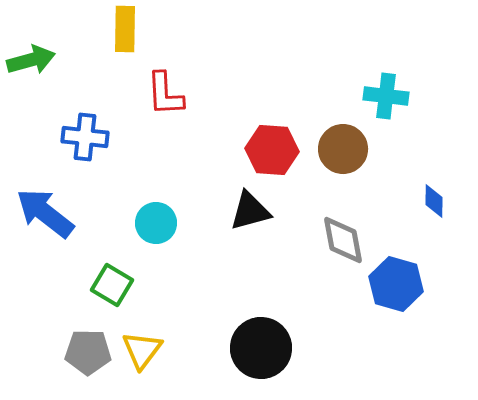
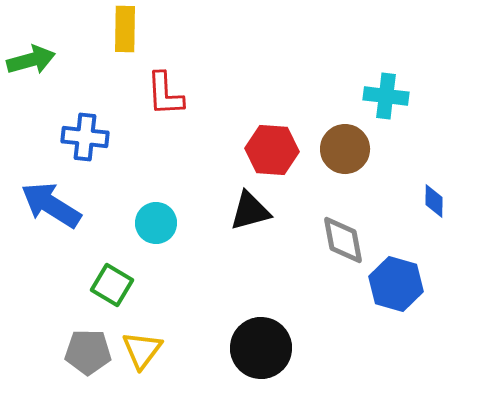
brown circle: moved 2 px right
blue arrow: moved 6 px right, 8 px up; rotated 6 degrees counterclockwise
